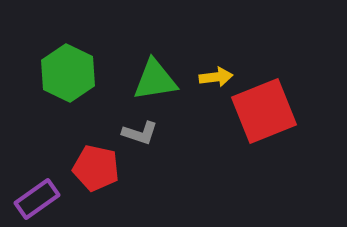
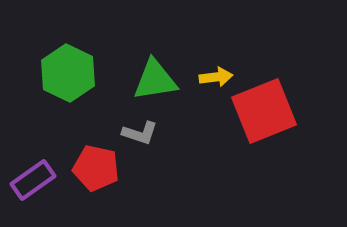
purple rectangle: moved 4 px left, 19 px up
